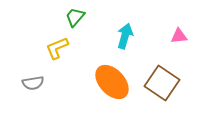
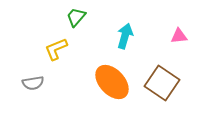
green trapezoid: moved 1 px right
yellow L-shape: moved 1 px left, 1 px down
